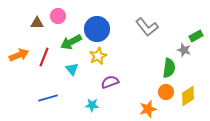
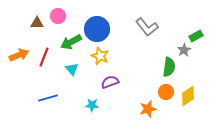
gray star: rotated 24 degrees clockwise
yellow star: moved 2 px right; rotated 24 degrees counterclockwise
green semicircle: moved 1 px up
